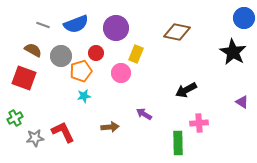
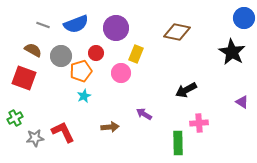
black star: moved 1 px left
cyan star: rotated 16 degrees counterclockwise
